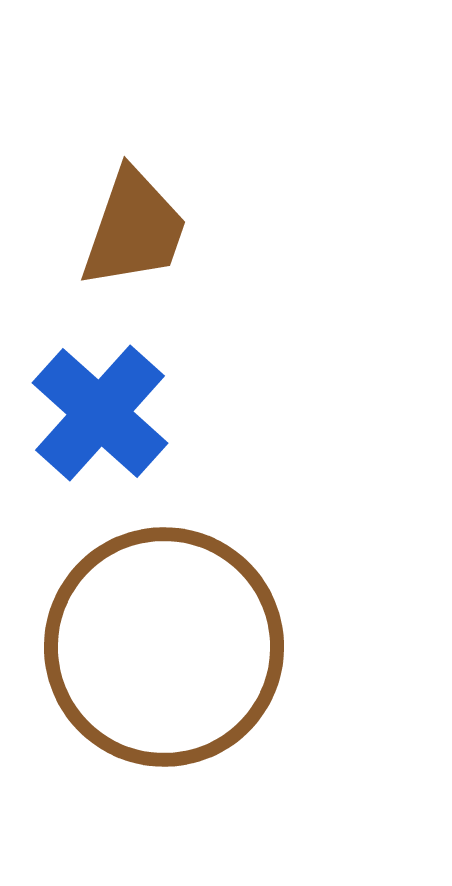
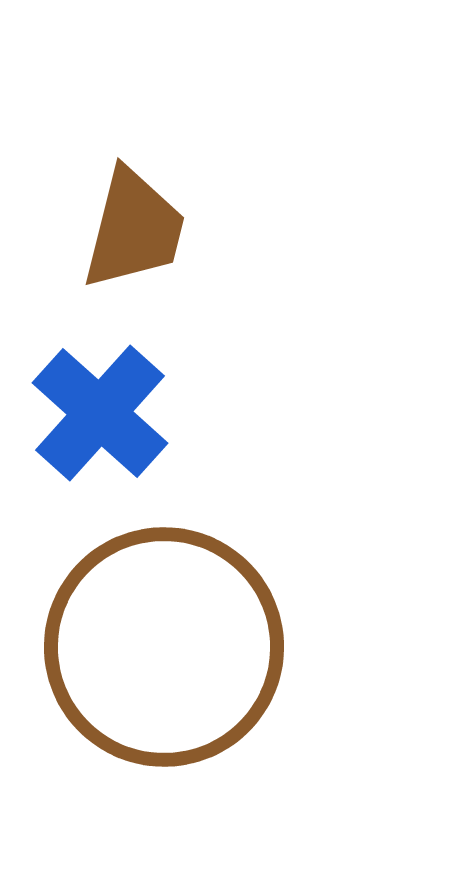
brown trapezoid: rotated 5 degrees counterclockwise
